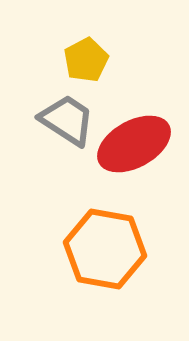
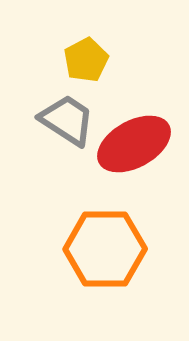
orange hexagon: rotated 10 degrees counterclockwise
